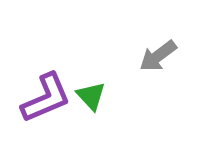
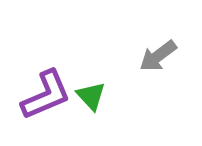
purple L-shape: moved 3 px up
